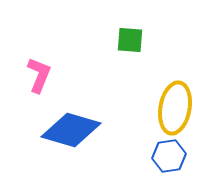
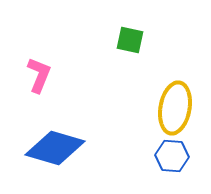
green square: rotated 8 degrees clockwise
blue diamond: moved 16 px left, 18 px down
blue hexagon: moved 3 px right; rotated 12 degrees clockwise
